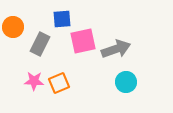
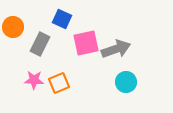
blue square: rotated 30 degrees clockwise
pink square: moved 3 px right, 2 px down
pink star: moved 1 px up
